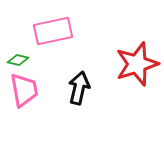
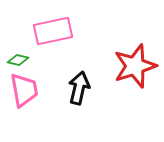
red star: moved 2 px left, 2 px down
